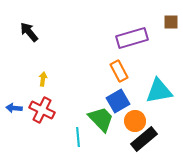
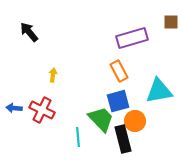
yellow arrow: moved 10 px right, 4 px up
blue square: rotated 15 degrees clockwise
black rectangle: moved 21 px left; rotated 64 degrees counterclockwise
